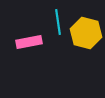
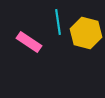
pink rectangle: rotated 45 degrees clockwise
